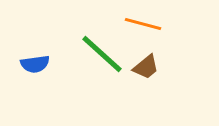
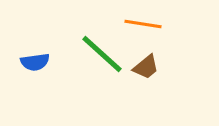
orange line: rotated 6 degrees counterclockwise
blue semicircle: moved 2 px up
